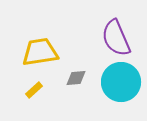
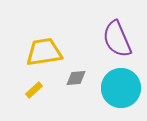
purple semicircle: moved 1 px right, 1 px down
yellow trapezoid: moved 4 px right
cyan circle: moved 6 px down
